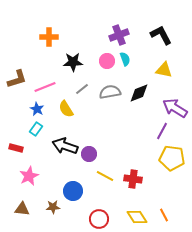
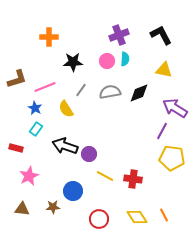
cyan semicircle: rotated 24 degrees clockwise
gray line: moved 1 px left, 1 px down; rotated 16 degrees counterclockwise
blue star: moved 2 px left, 1 px up
